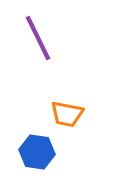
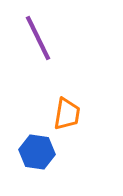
orange trapezoid: rotated 92 degrees counterclockwise
